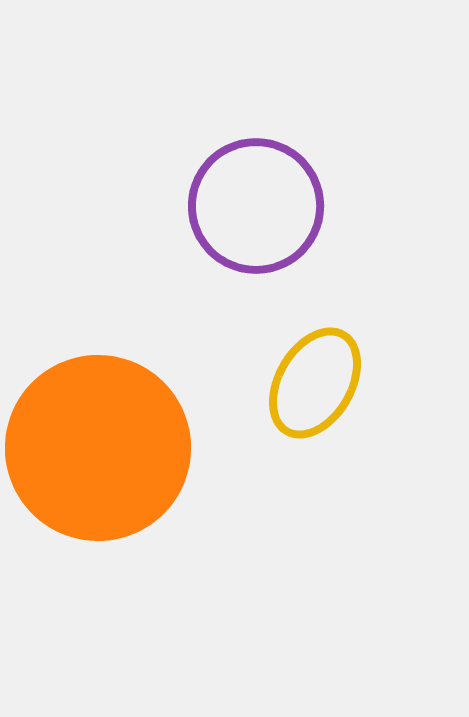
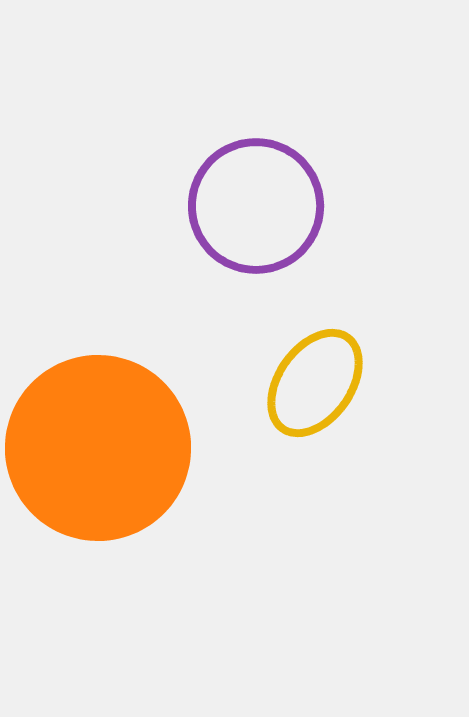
yellow ellipse: rotated 5 degrees clockwise
